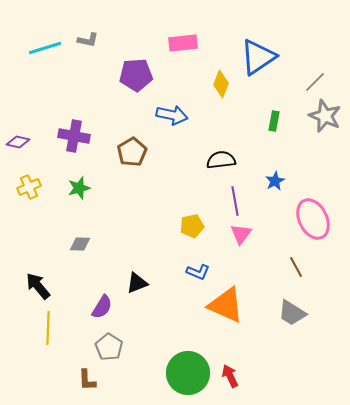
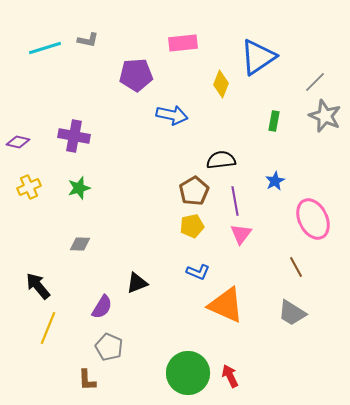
brown pentagon: moved 62 px right, 39 px down
yellow line: rotated 20 degrees clockwise
gray pentagon: rotated 8 degrees counterclockwise
